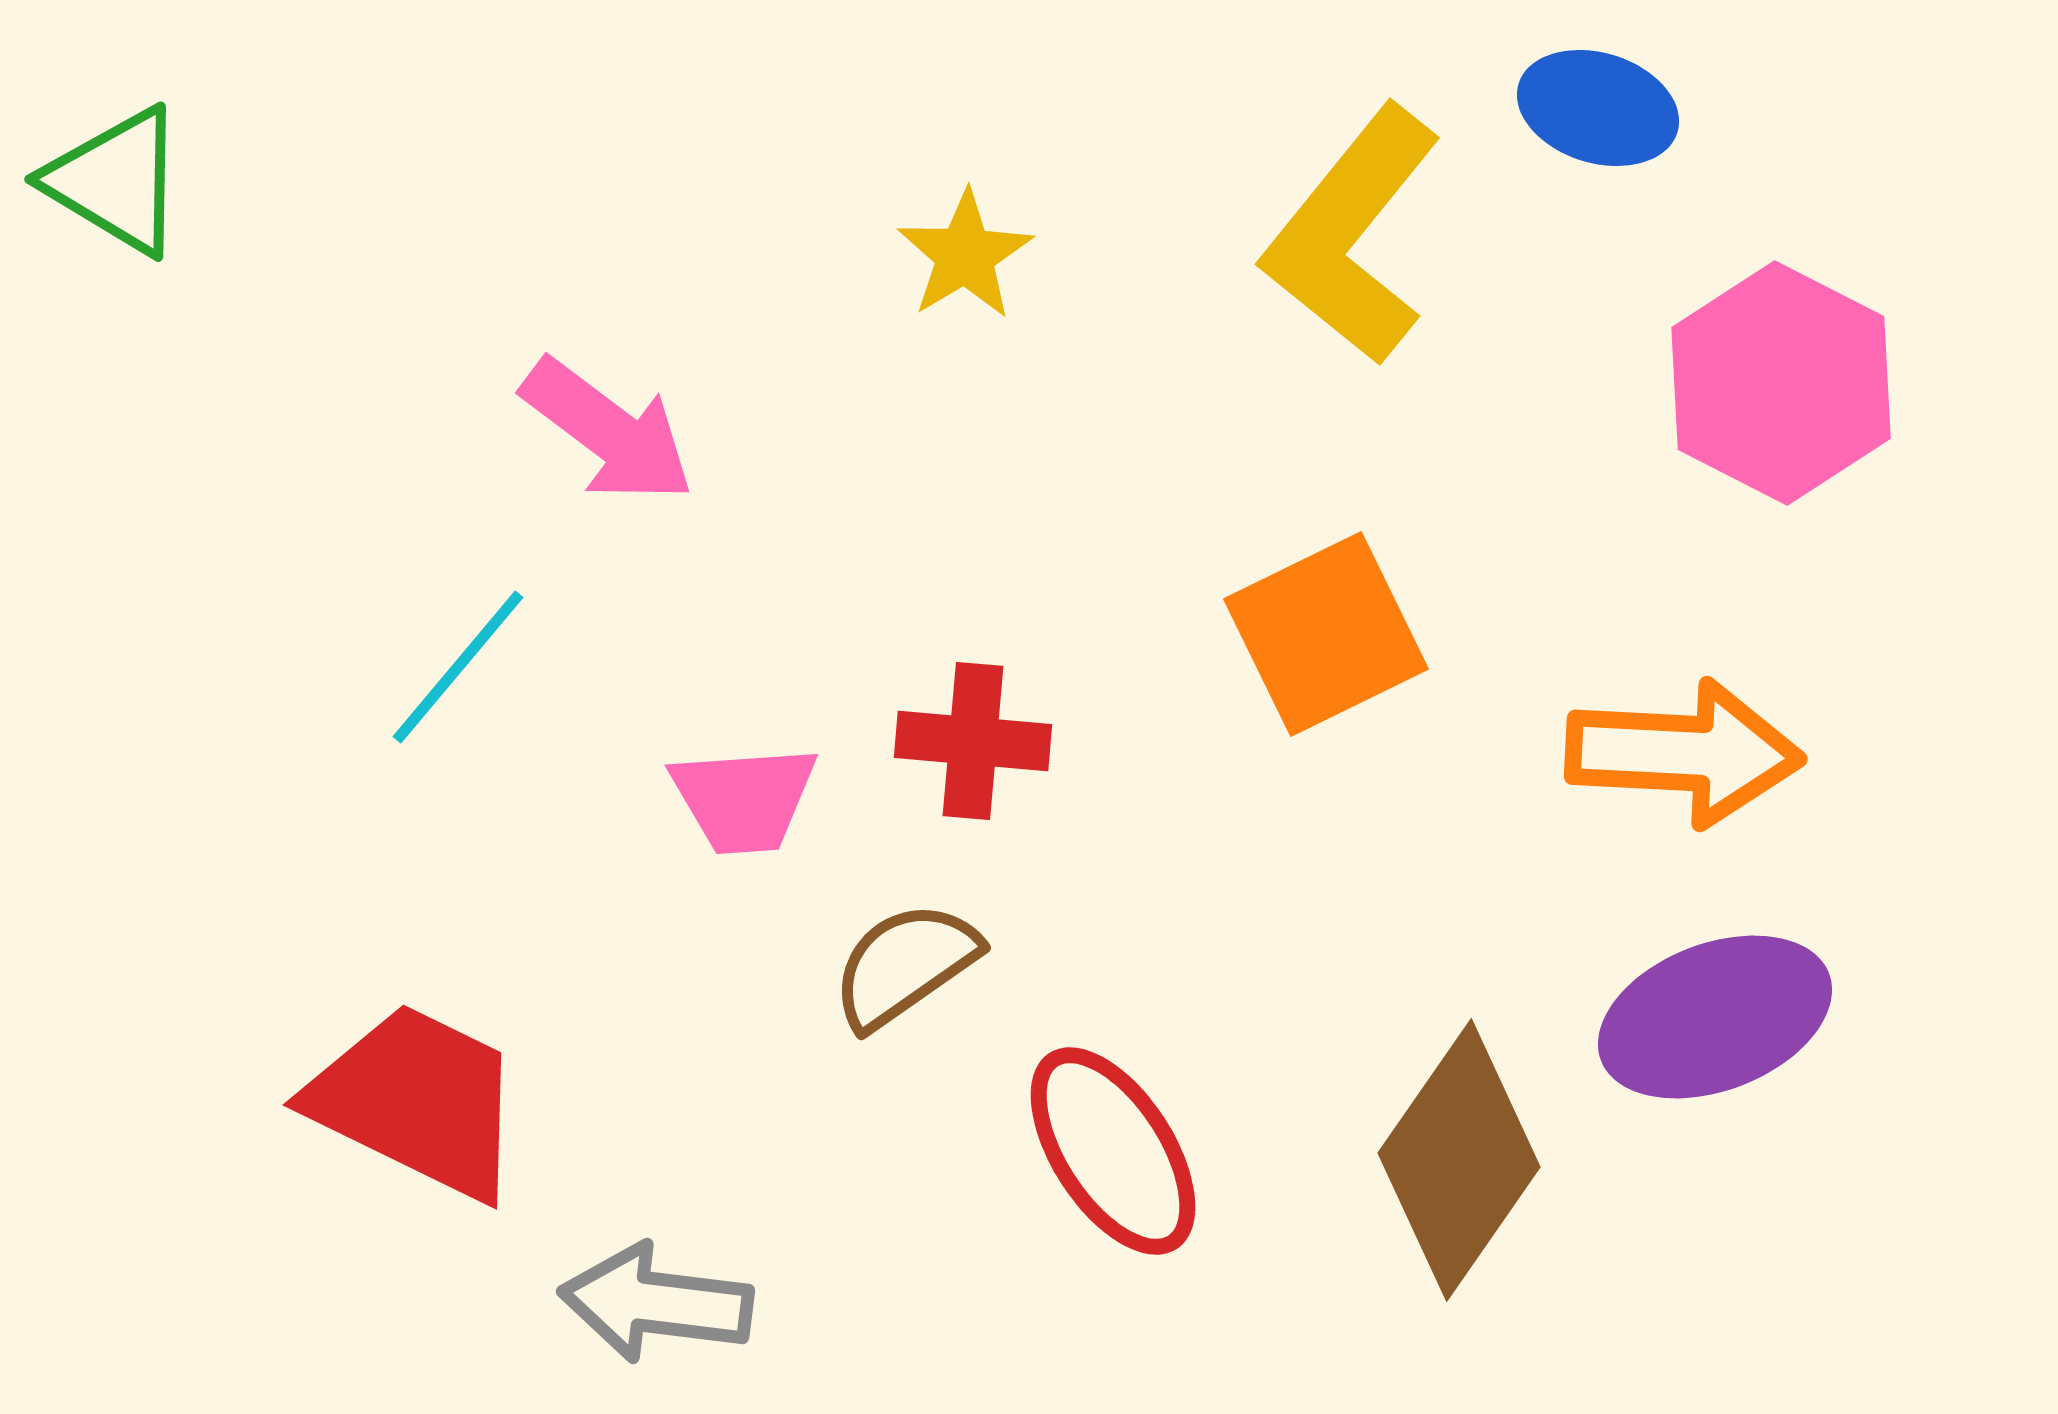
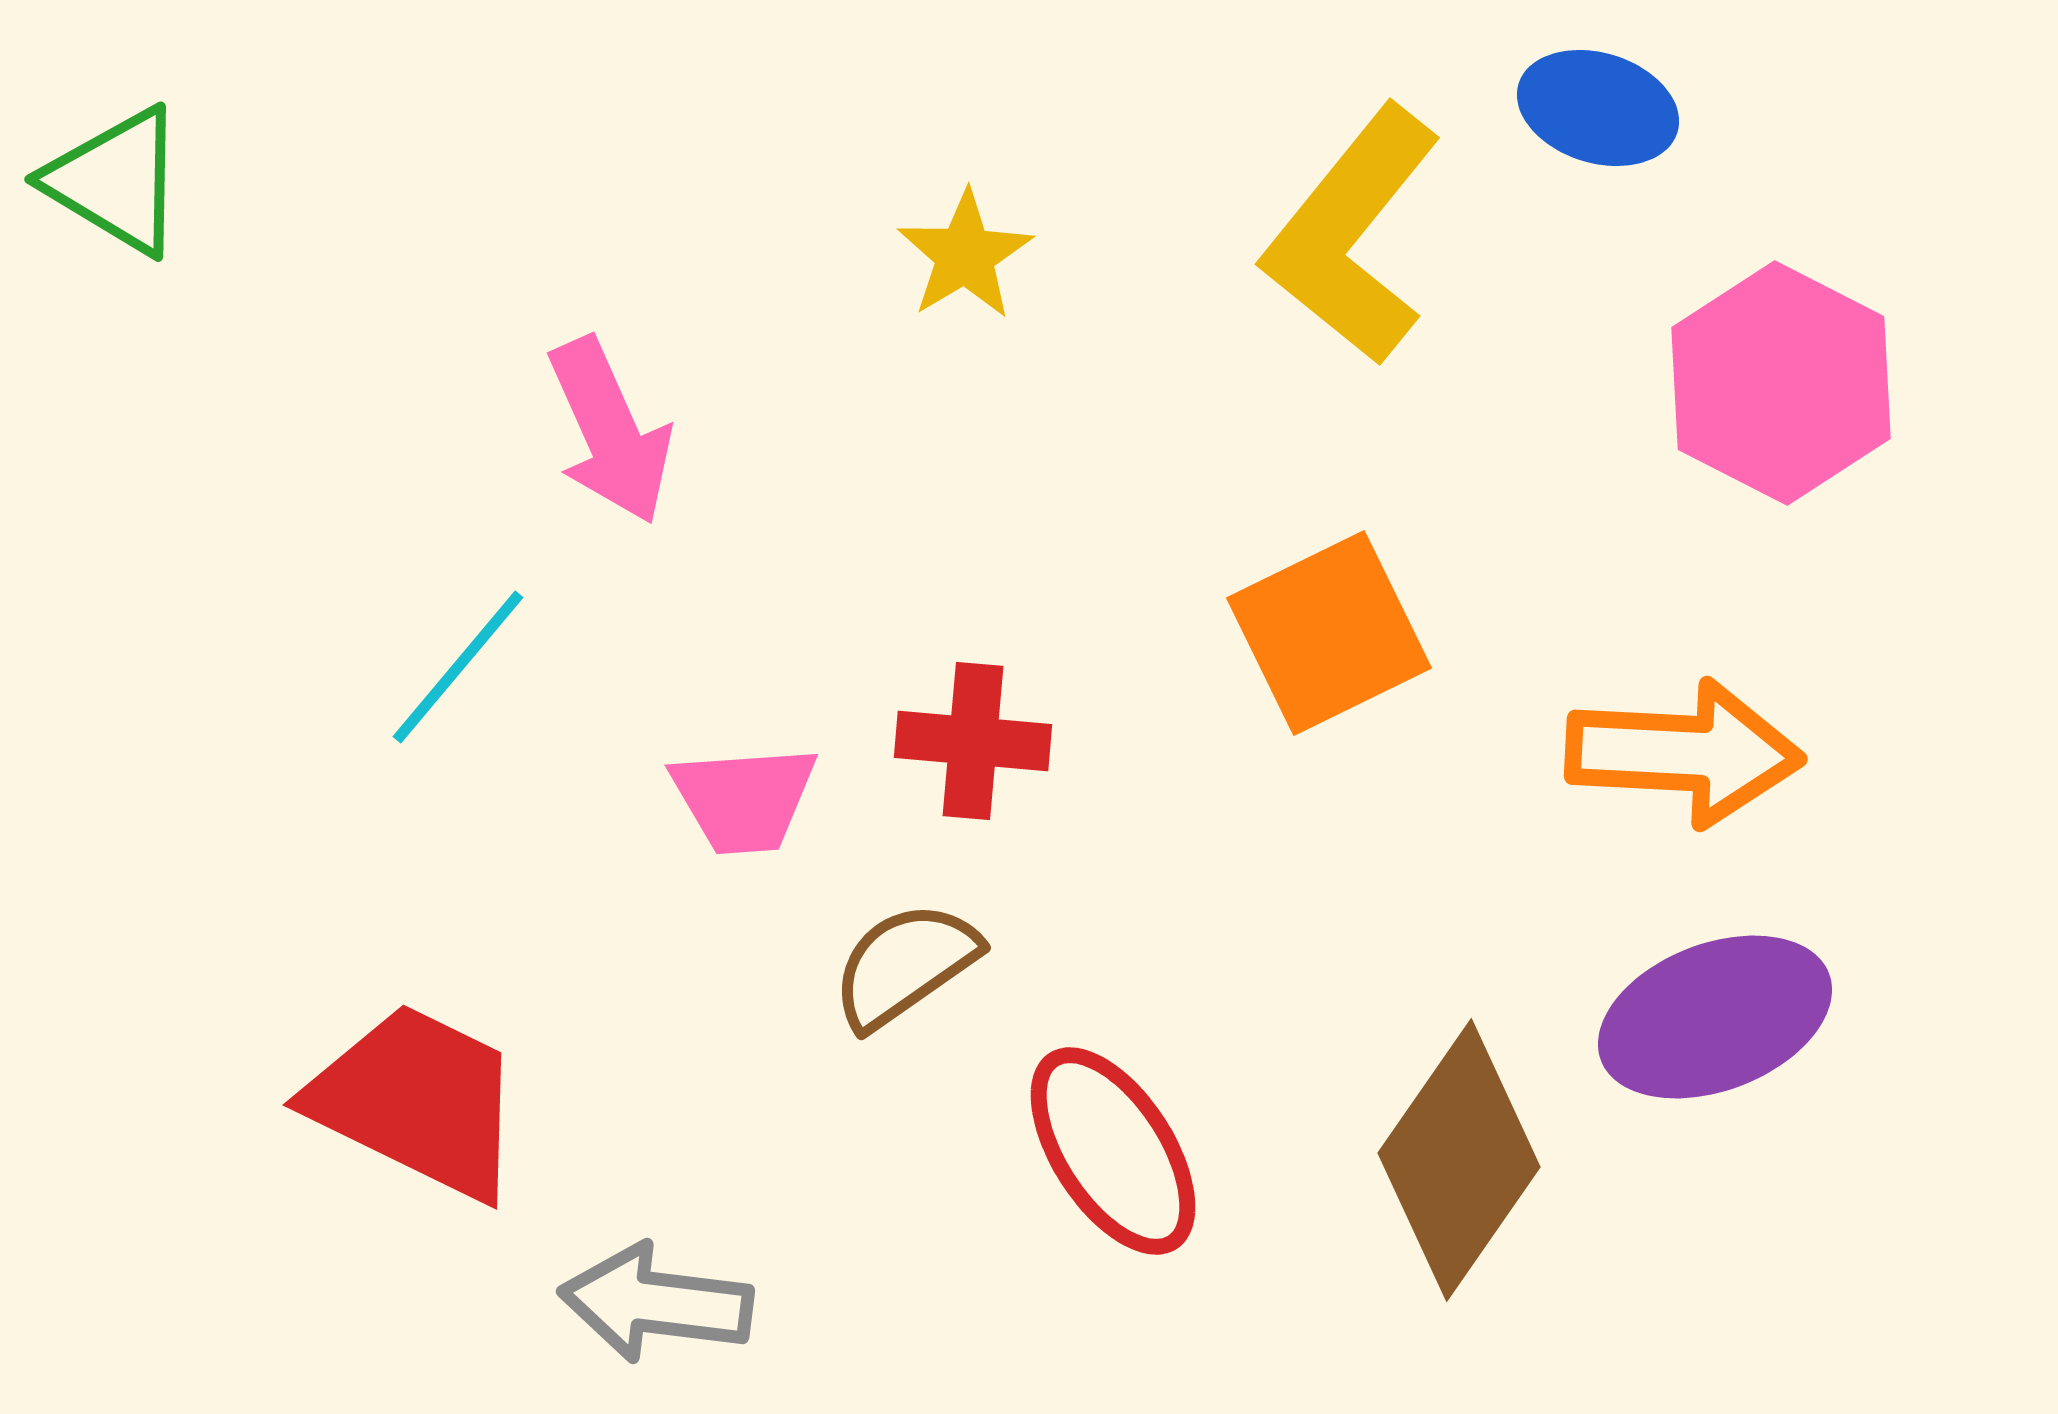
pink arrow: moved 2 px right; rotated 29 degrees clockwise
orange square: moved 3 px right, 1 px up
